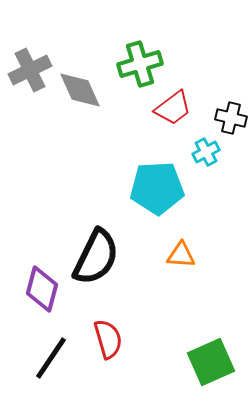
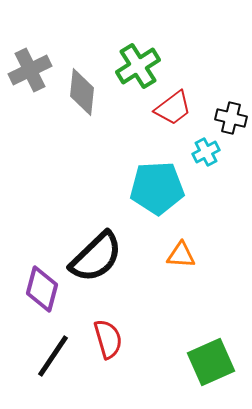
green cross: moved 2 px left, 2 px down; rotated 15 degrees counterclockwise
gray diamond: moved 2 px right, 2 px down; rotated 30 degrees clockwise
black semicircle: rotated 20 degrees clockwise
black line: moved 2 px right, 2 px up
